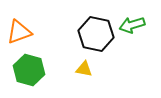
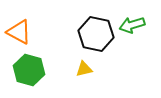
orange triangle: rotated 48 degrees clockwise
yellow triangle: rotated 24 degrees counterclockwise
